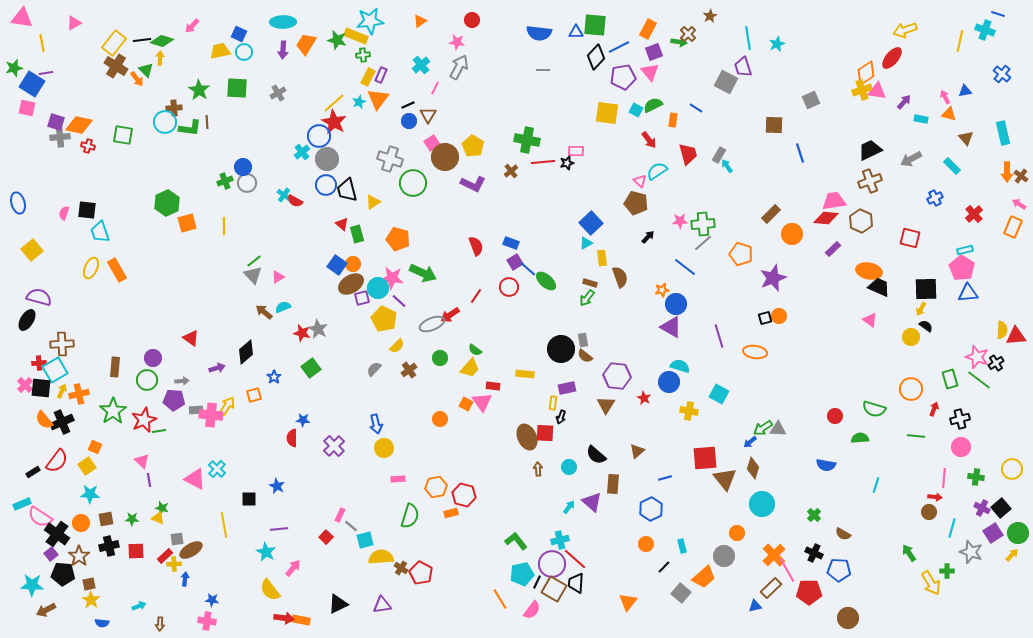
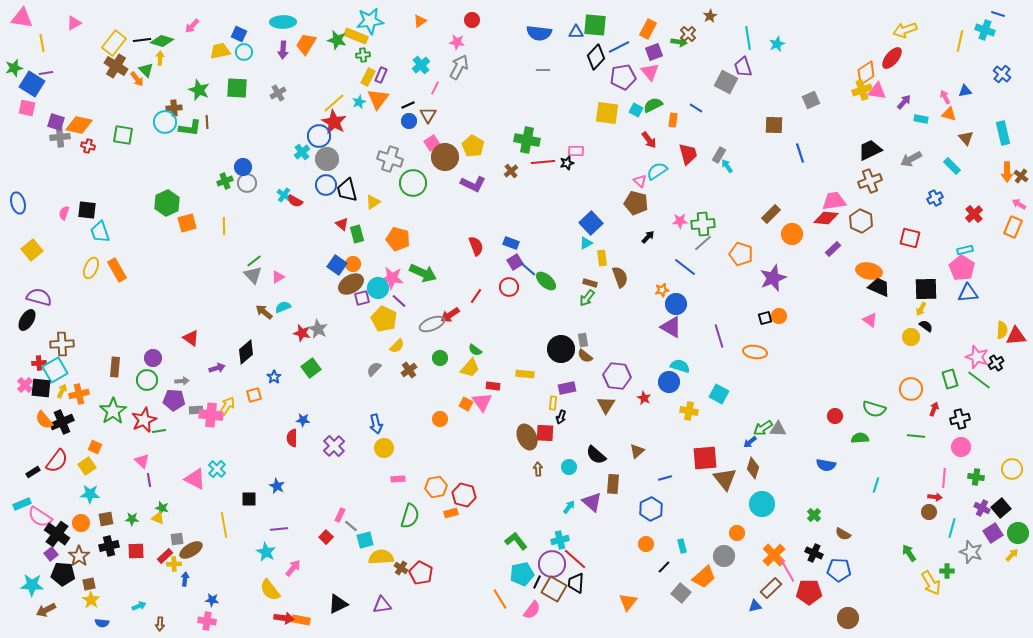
green star at (199, 90): rotated 10 degrees counterclockwise
